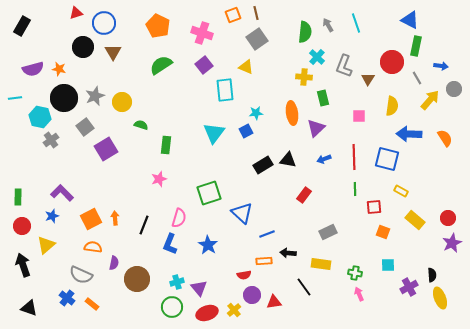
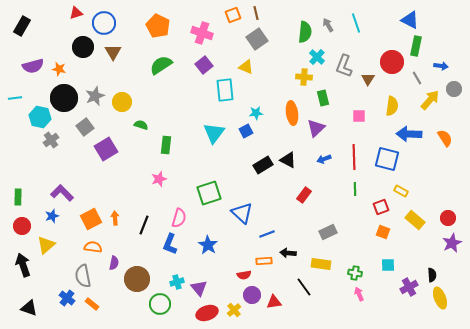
purple semicircle at (33, 69): moved 3 px up
black triangle at (288, 160): rotated 18 degrees clockwise
red square at (374, 207): moved 7 px right; rotated 14 degrees counterclockwise
gray semicircle at (81, 275): moved 2 px right, 1 px down; rotated 55 degrees clockwise
green circle at (172, 307): moved 12 px left, 3 px up
